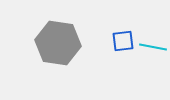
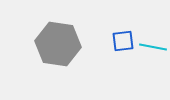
gray hexagon: moved 1 px down
